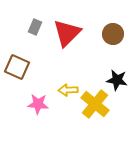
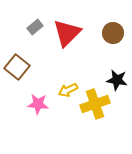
gray rectangle: rotated 28 degrees clockwise
brown circle: moved 1 px up
brown square: rotated 15 degrees clockwise
yellow arrow: rotated 24 degrees counterclockwise
yellow cross: rotated 32 degrees clockwise
